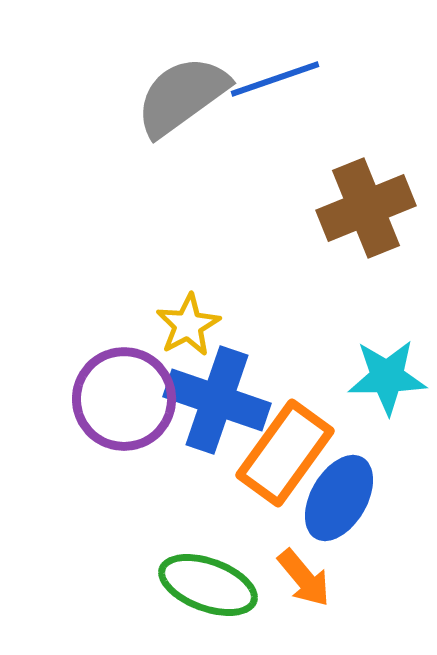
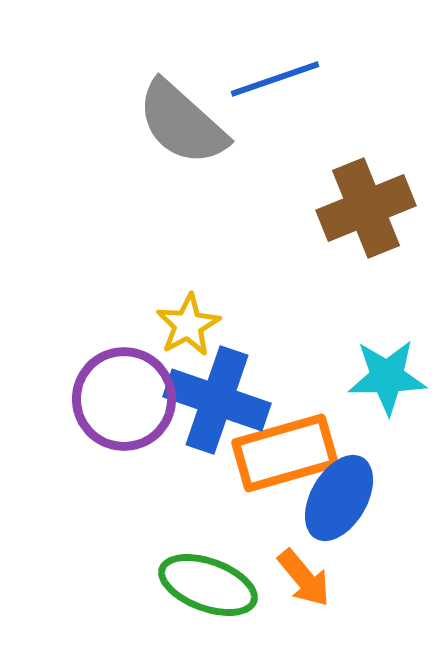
gray semicircle: moved 27 px down; rotated 102 degrees counterclockwise
orange rectangle: rotated 38 degrees clockwise
